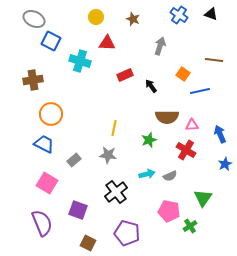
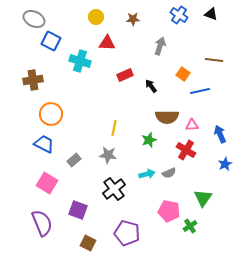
brown star: rotated 24 degrees counterclockwise
gray semicircle: moved 1 px left, 3 px up
black cross: moved 2 px left, 3 px up
